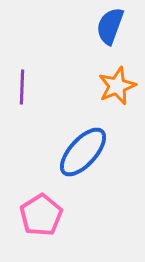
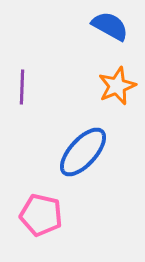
blue semicircle: rotated 99 degrees clockwise
pink pentagon: rotated 27 degrees counterclockwise
